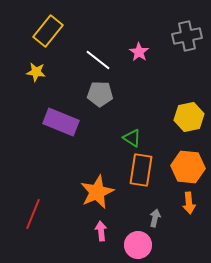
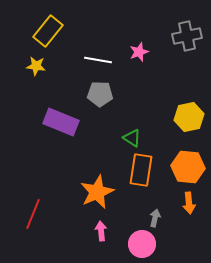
pink star: rotated 18 degrees clockwise
white line: rotated 28 degrees counterclockwise
yellow star: moved 6 px up
pink circle: moved 4 px right, 1 px up
